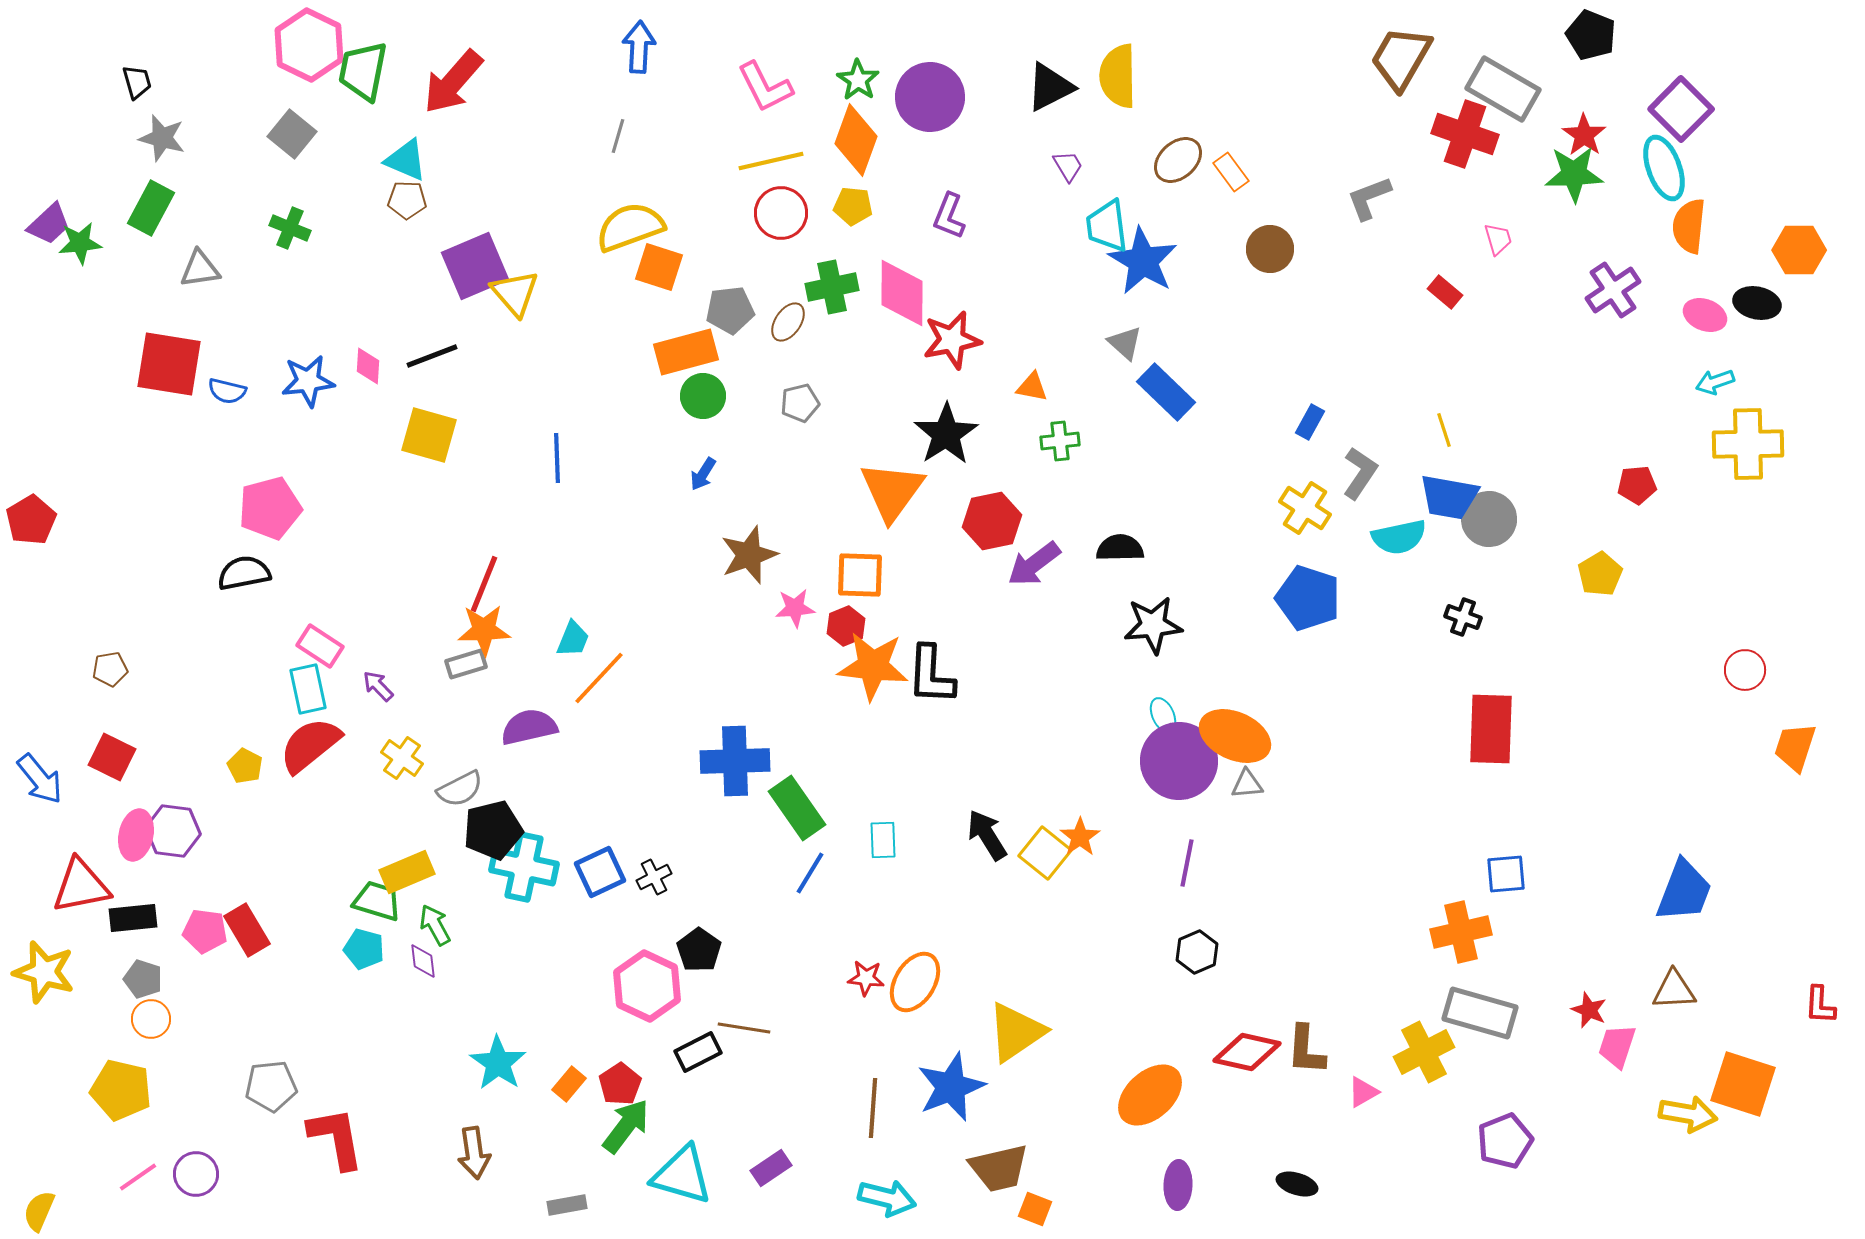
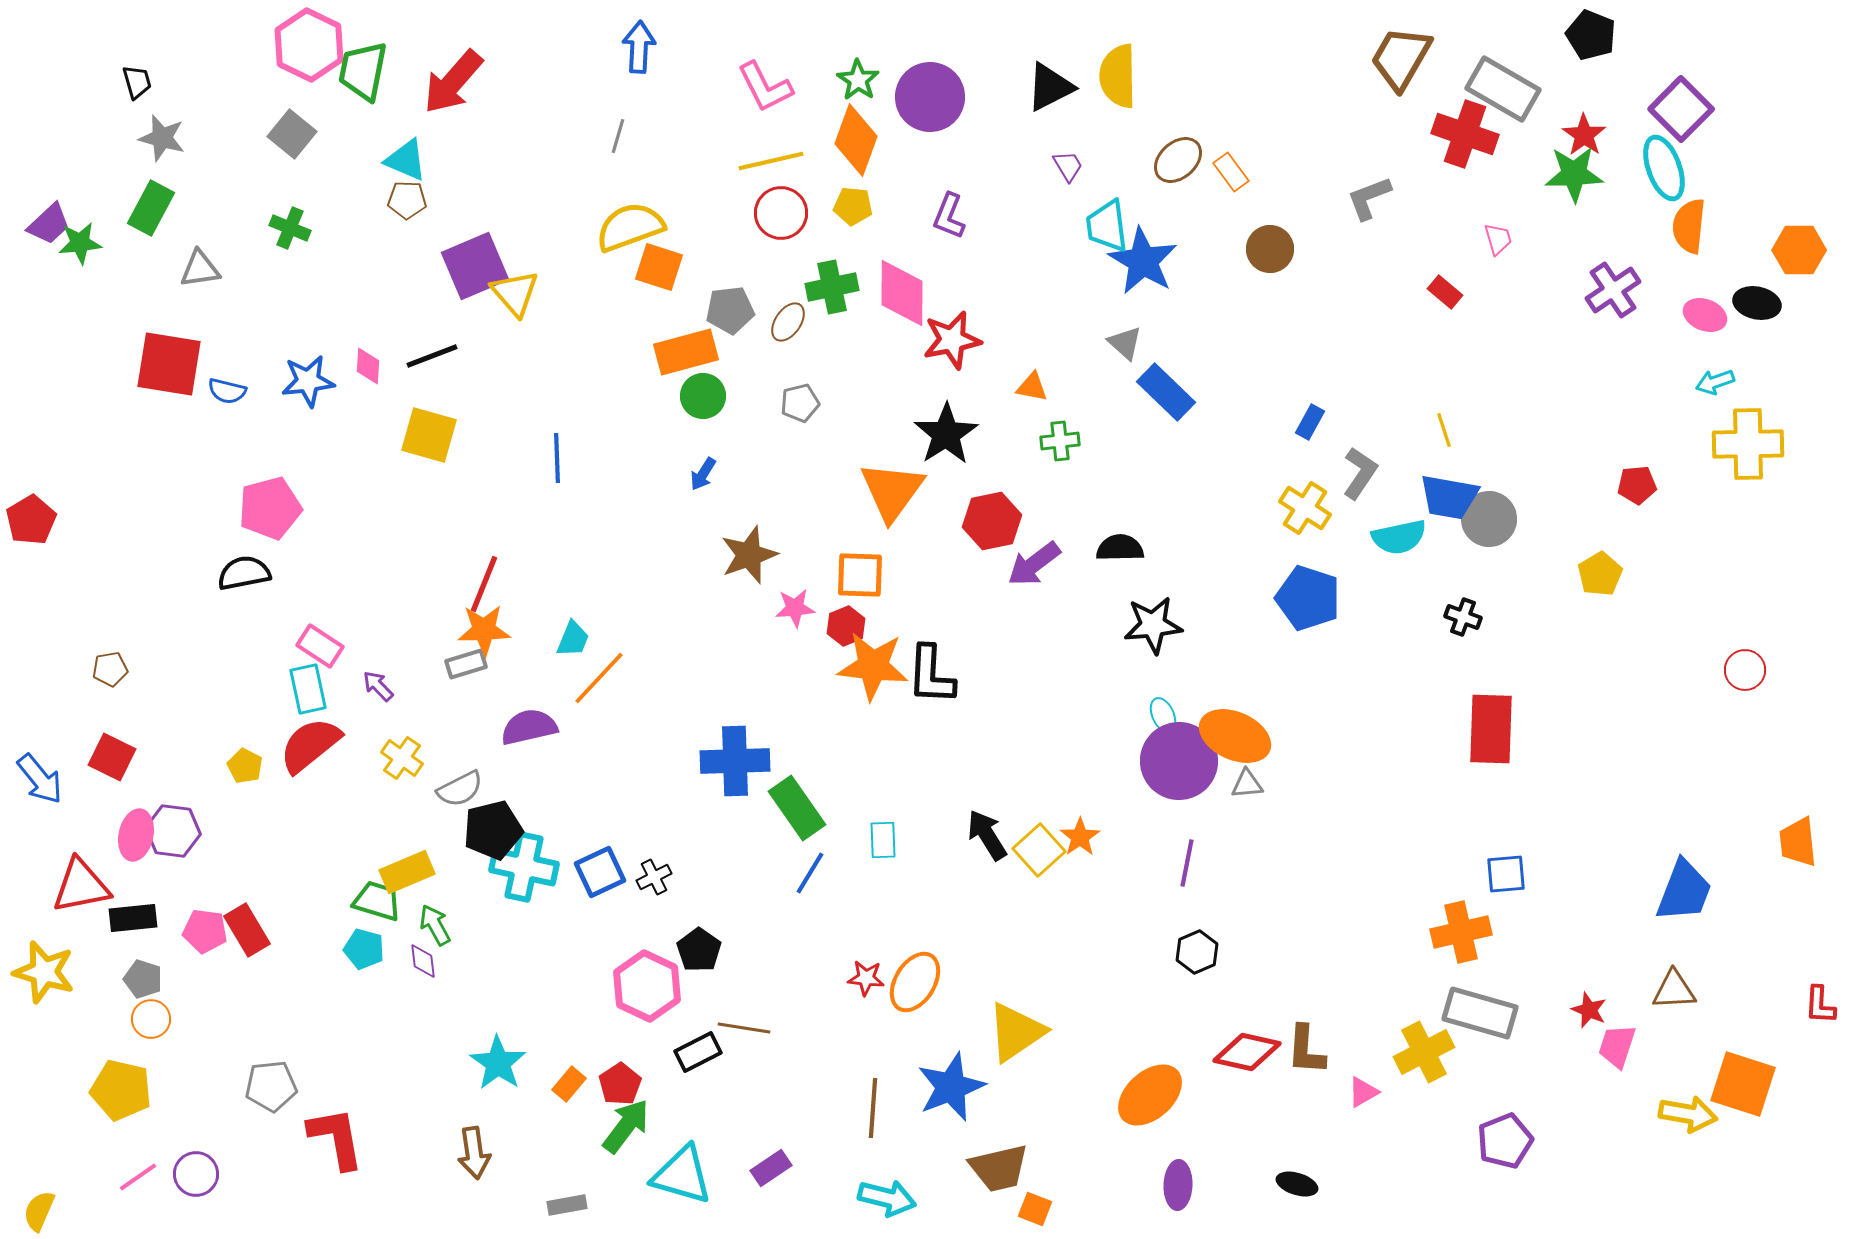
orange trapezoid at (1795, 747): moved 3 px right, 95 px down; rotated 24 degrees counterclockwise
yellow square at (1045, 853): moved 6 px left, 3 px up; rotated 9 degrees clockwise
